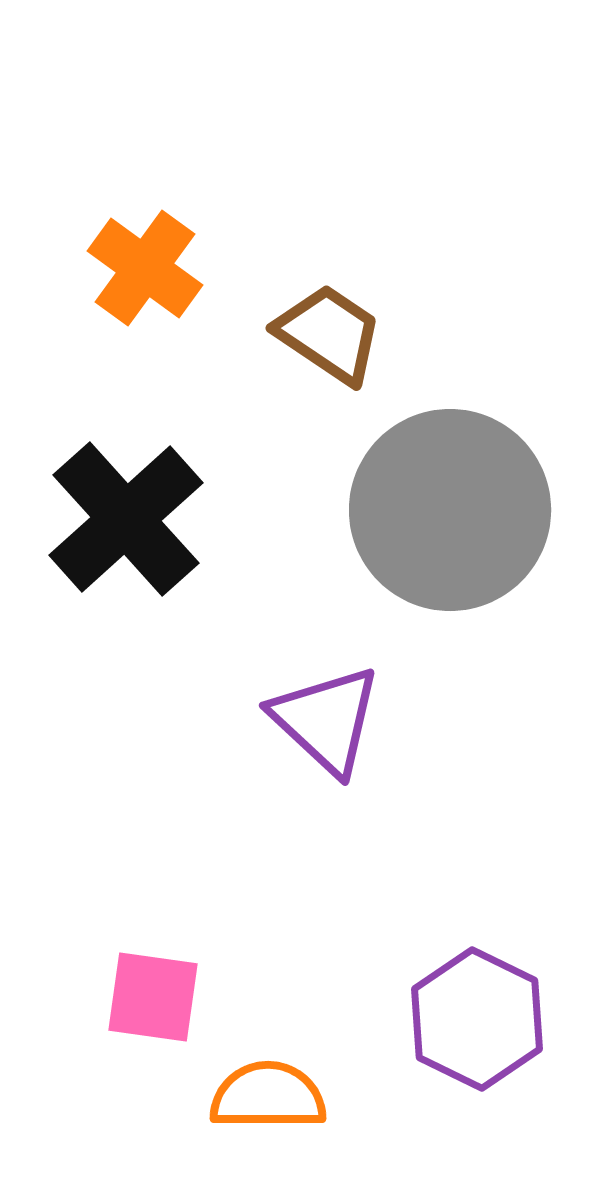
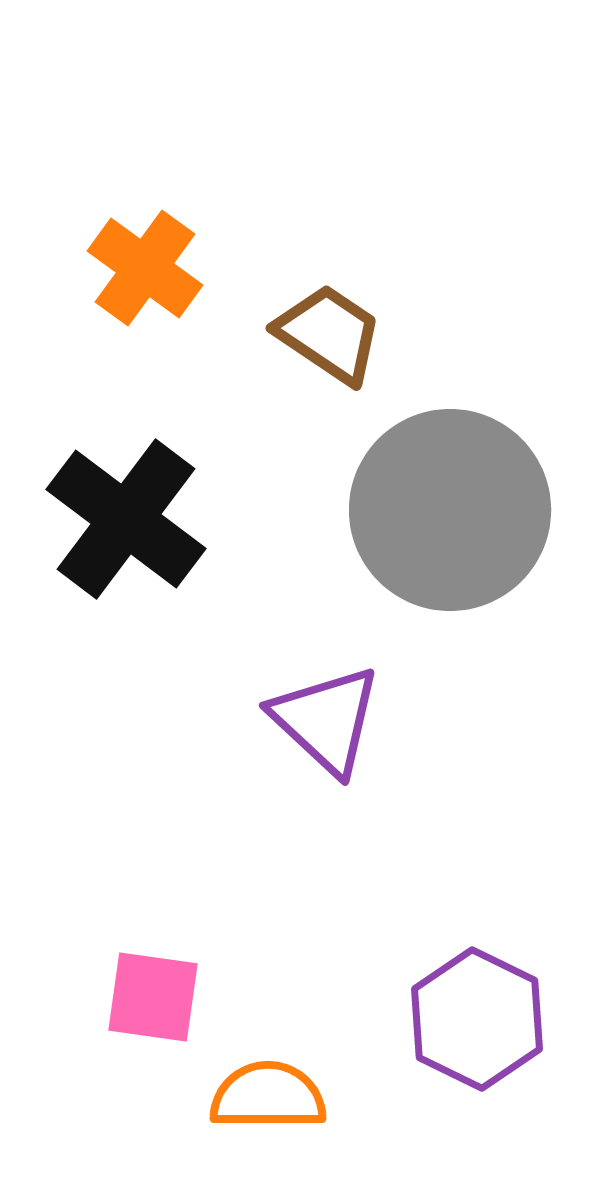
black cross: rotated 11 degrees counterclockwise
